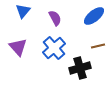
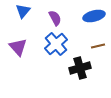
blue ellipse: rotated 25 degrees clockwise
blue cross: moved 2 px right, 4 px up
